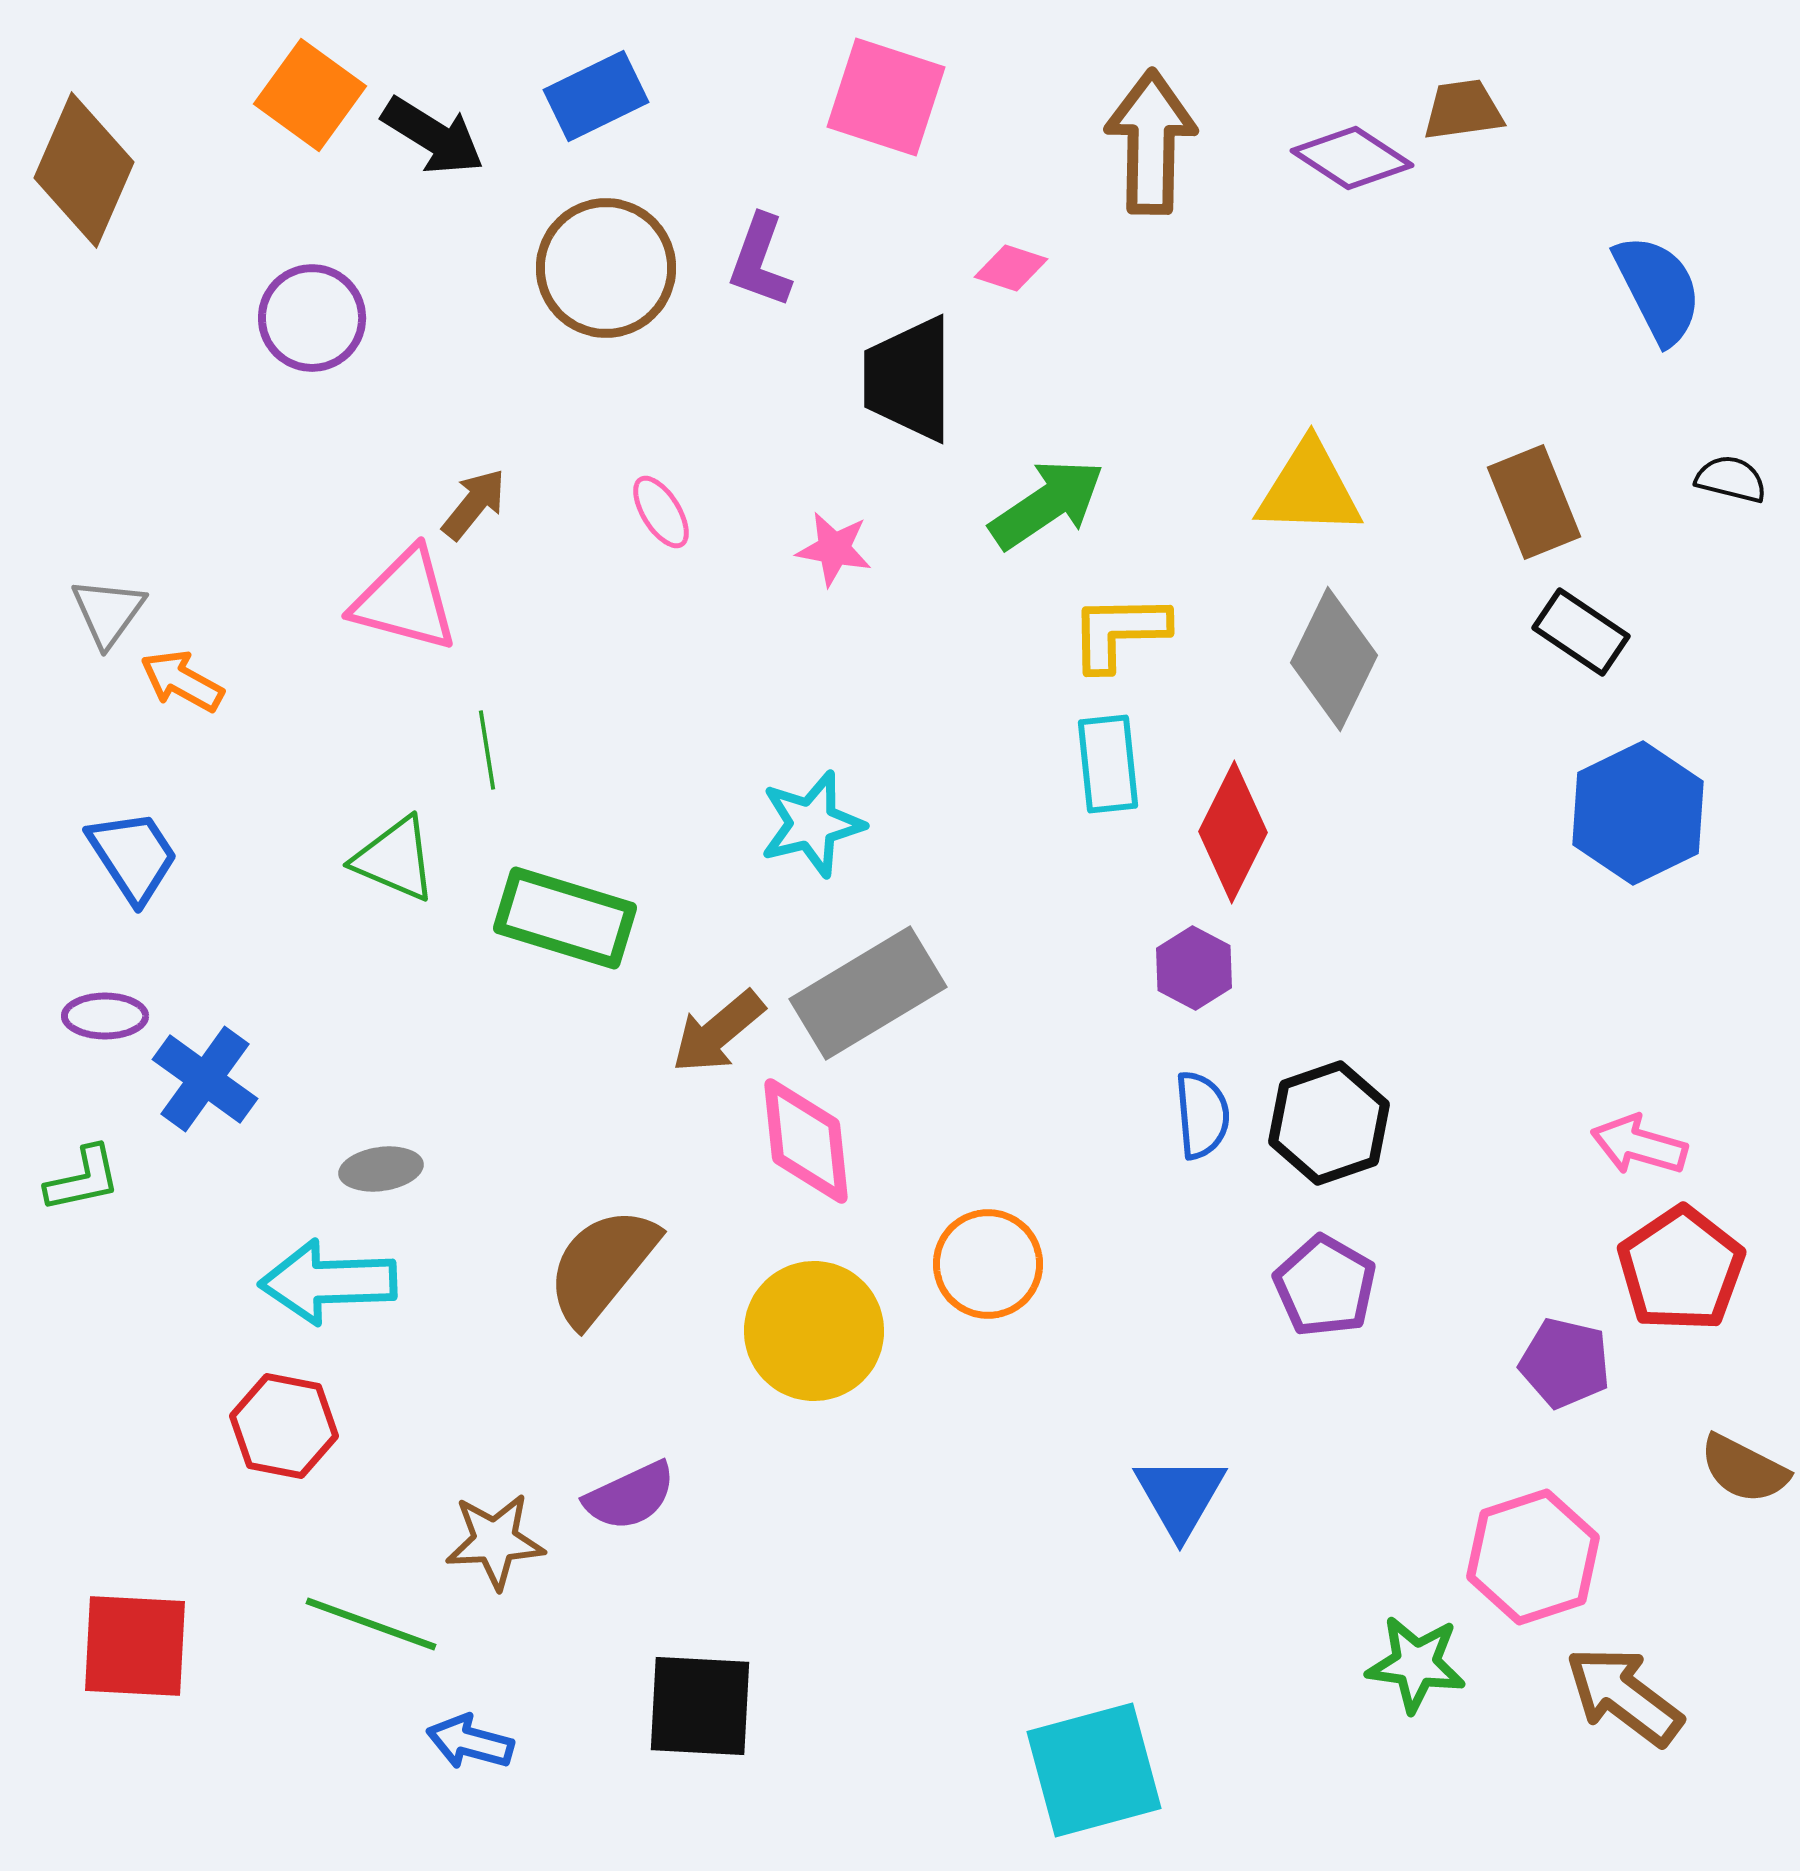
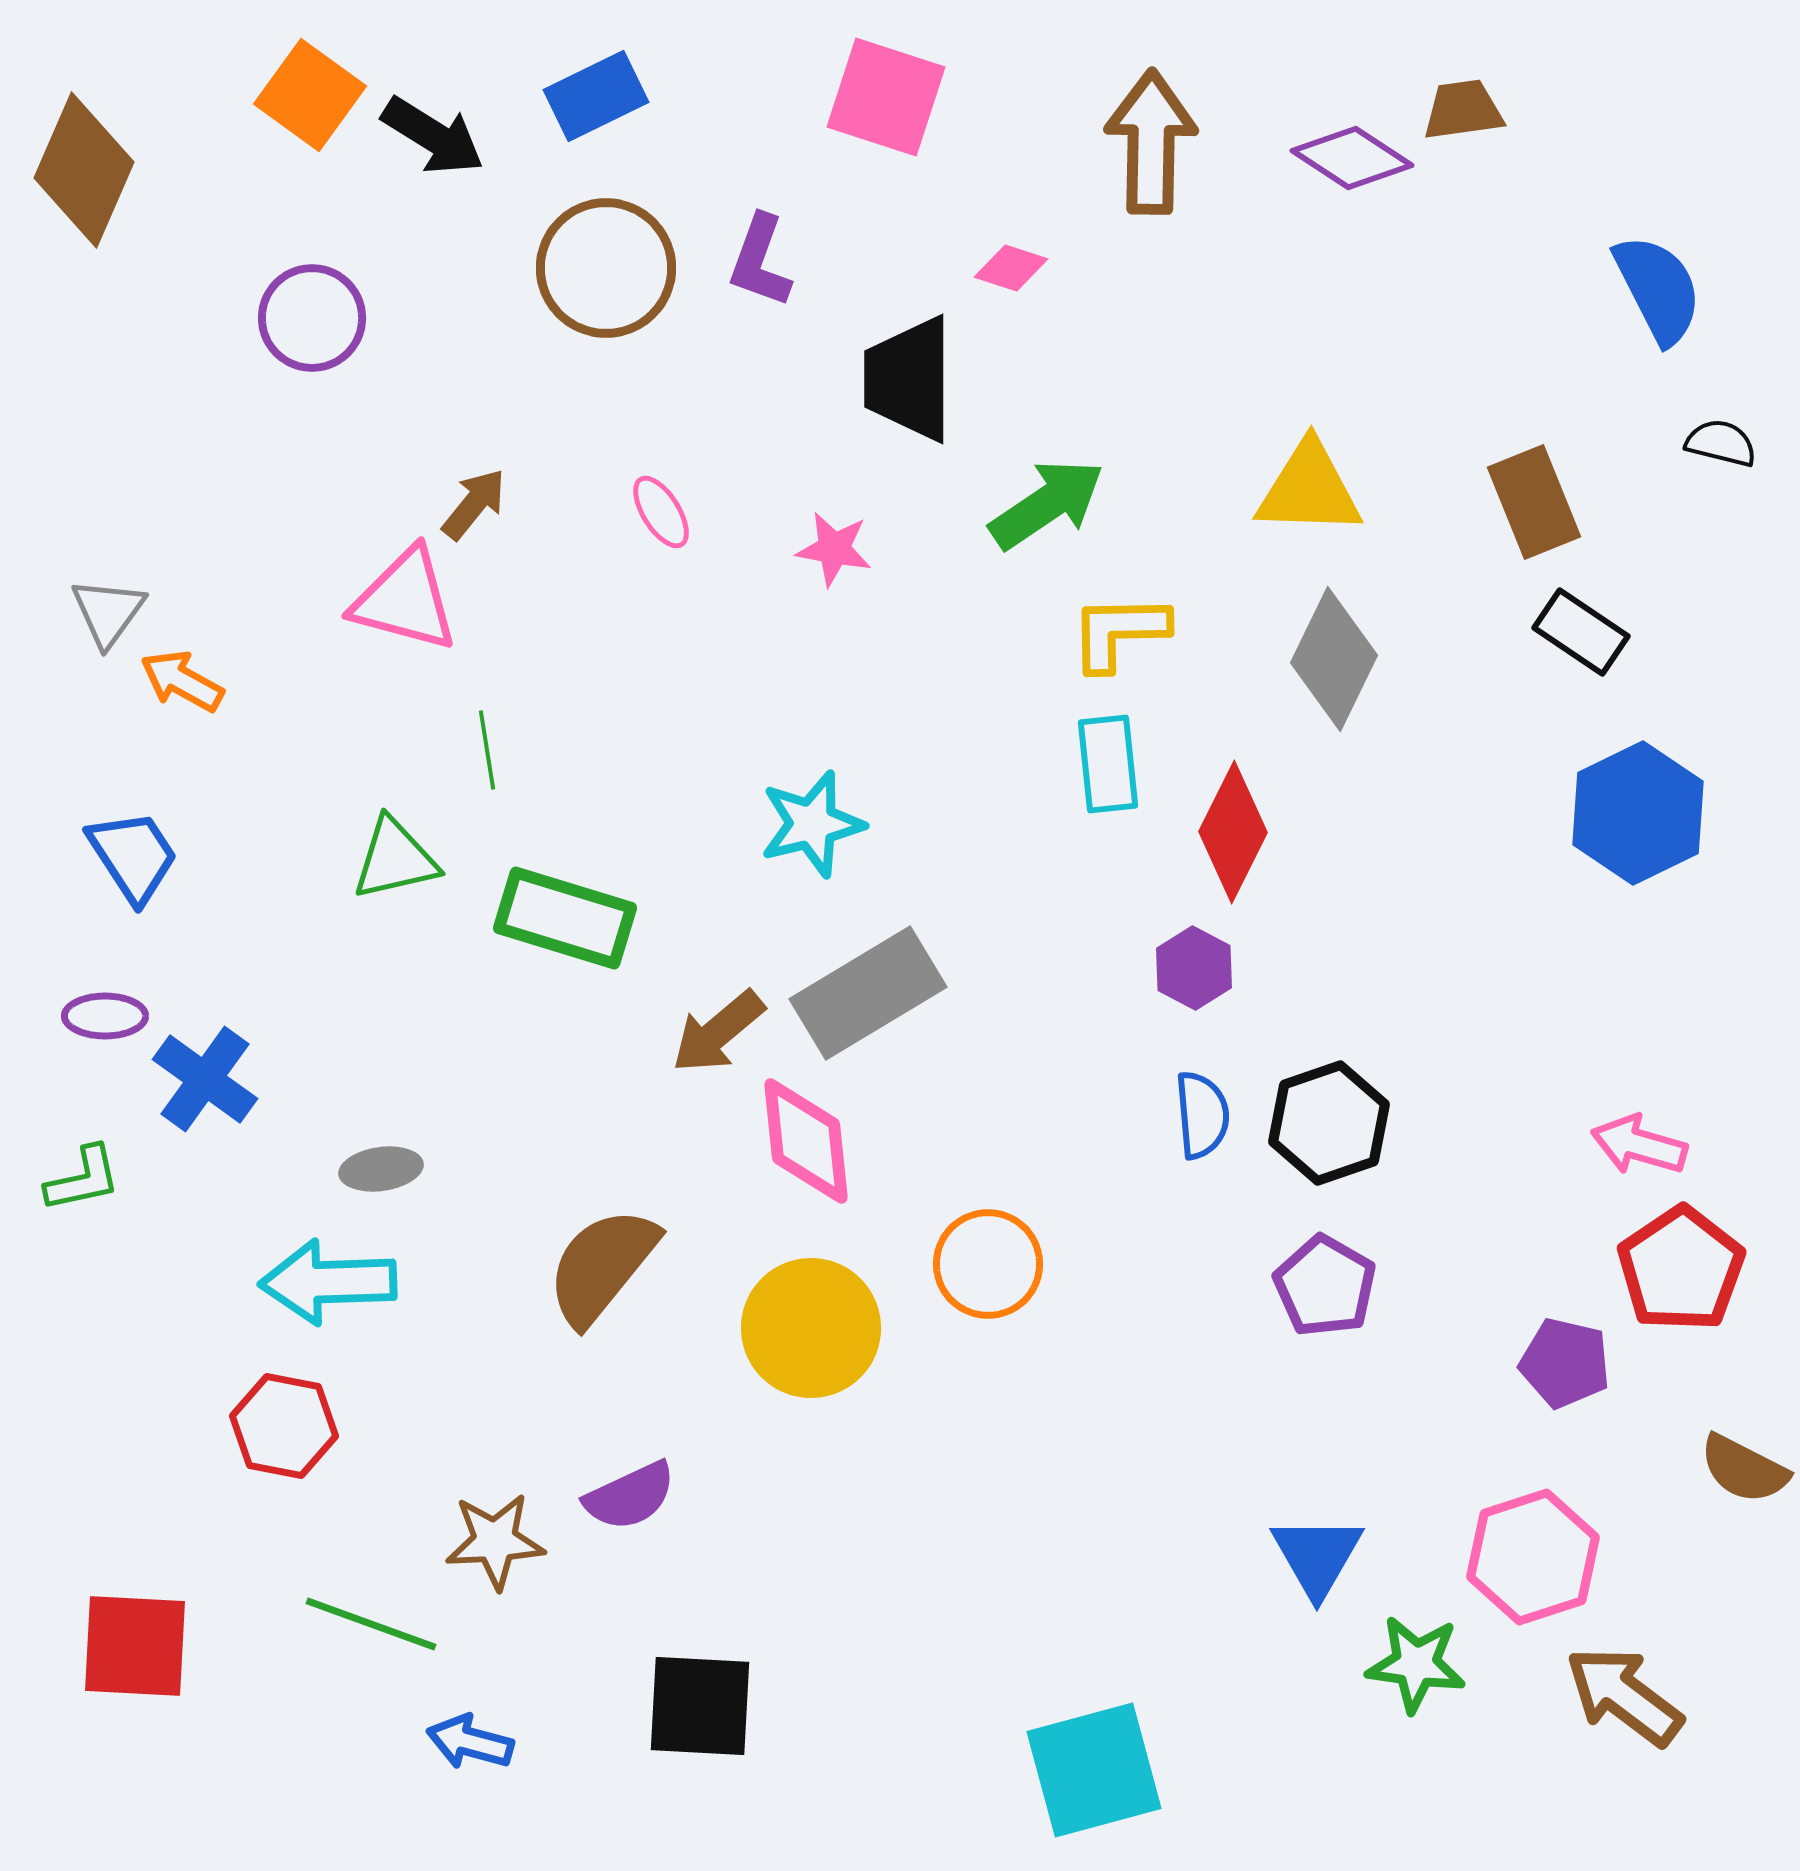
black semicircle at (1731, 479): moved 10 px left, 36 px up
green triangle at (395, 859): rotated 36 degrees counterclockwise
yellow circle at (814, 1331): moved 3 px left, 3 px up
blue triangle at (1180, 1496): moved 137 px right, 60 px down
